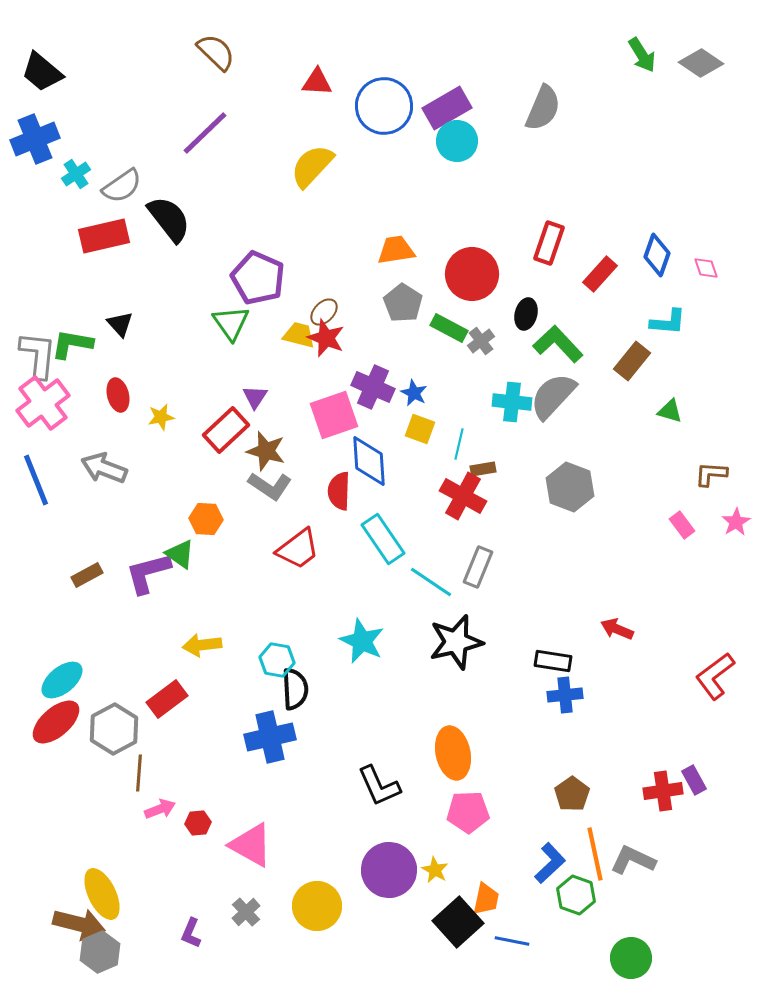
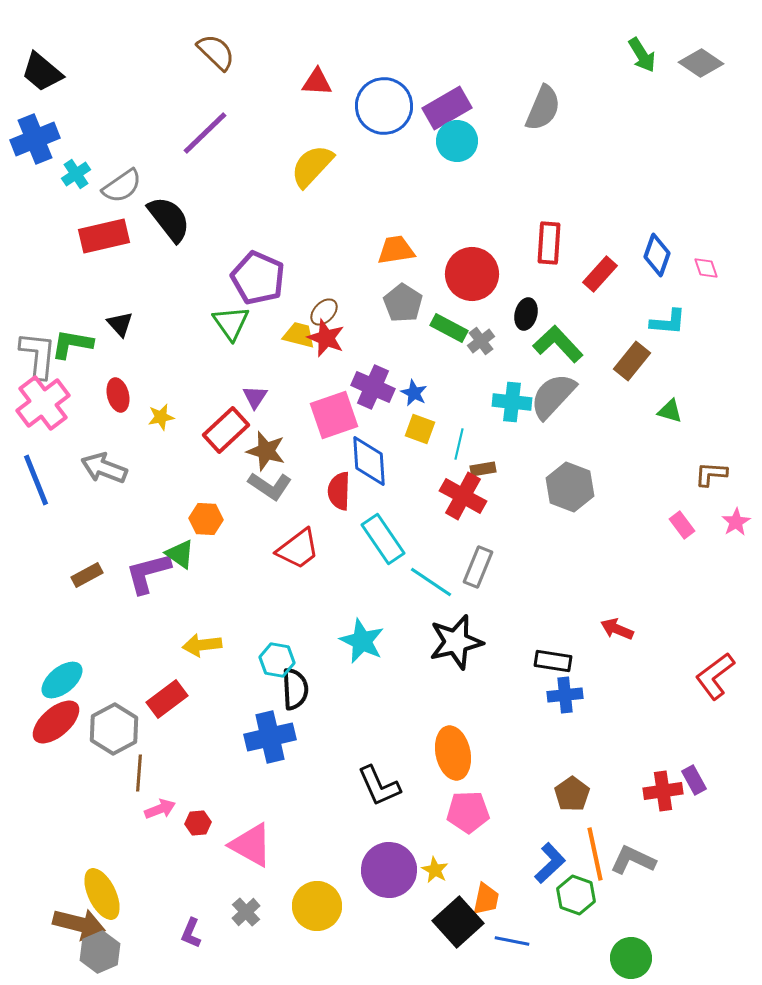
red rectangle at (549, 243): rotated 15 degrees counterclockwise
